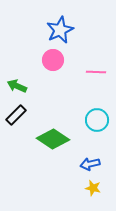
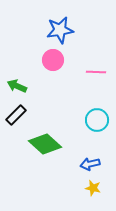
blue star: rotated 16 degrees clockwise
green diamond: moved 8 px left, 5 px down; rotated 8 degrees clockwise
